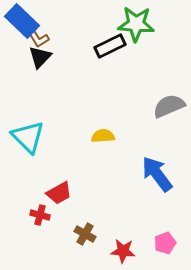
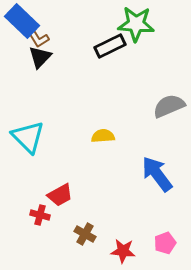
red trapezoid: moved 1 px right, 2 px down
